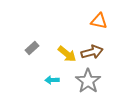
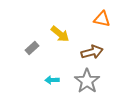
orange triangle: moved 3 px right, 2 px up
yellow arrow: moved 7 px left, 20 px up
gray star: moved 1 px left
